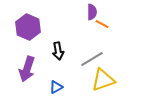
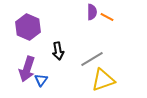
orange line: moved 5 px right, 7 px up
blue triangle: moved 15 px left, 7 px up; rotated 24 degrees counterclockwise
